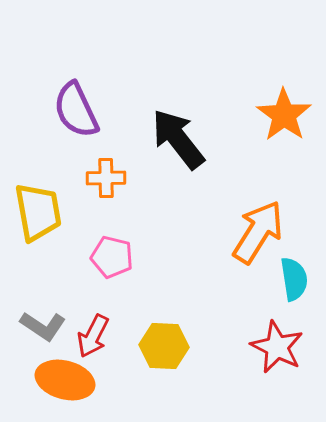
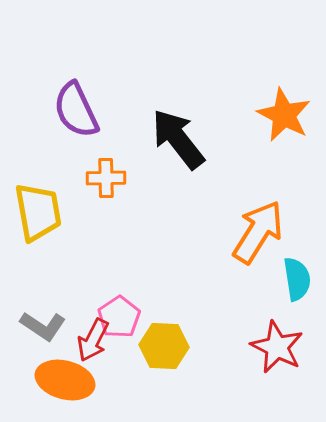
orange star: rotated 8 degrees counterclockwise
pink pentagon: moved 7 px right, 60 px down; rotated 24 degrees clockwise
cyan semicircle: moved 3 px right
red arrow: moved 4 px down
